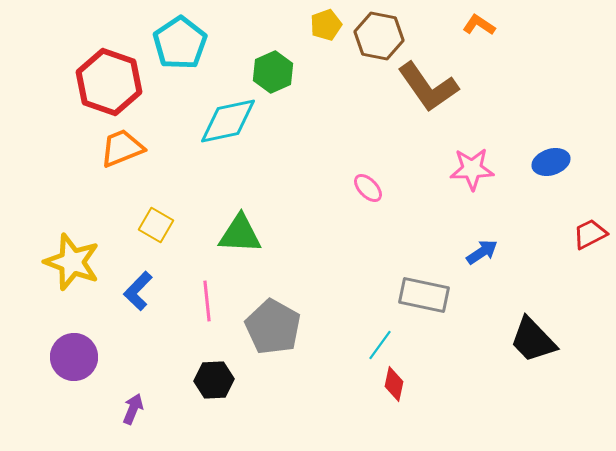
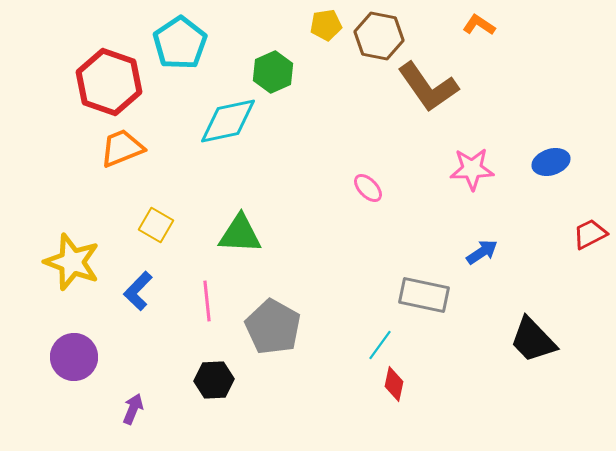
yellow pentagon: rotated 12 degrees clockwise
